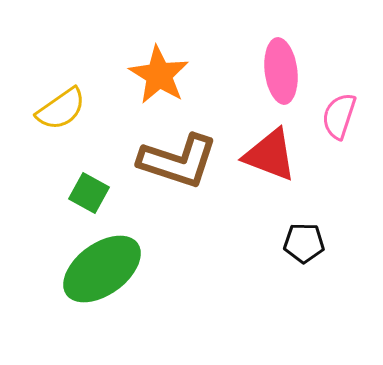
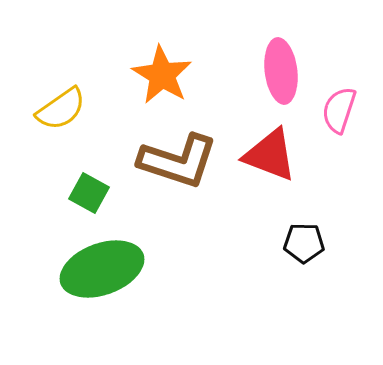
orange star: moved 3 px right
pink semicircle: moved 6 px up
green ellipse: rotated 16 degrees clockwise
